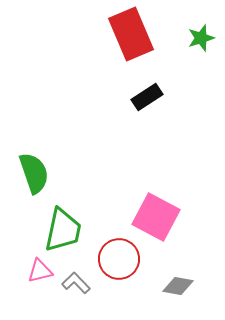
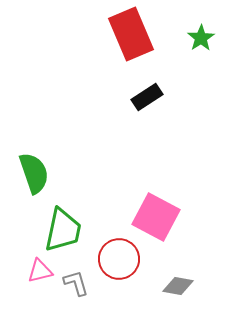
green star: rotated 16 degrees counterclockwise
gray L-shape: rotated 28 degrees clockwise
